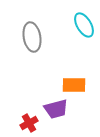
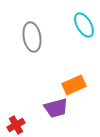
orange rectangle: rotated 25 degrees counterclockwise
purple trapezoid: moved 1 px up
red cross: moved 13 px left, 2 px down
